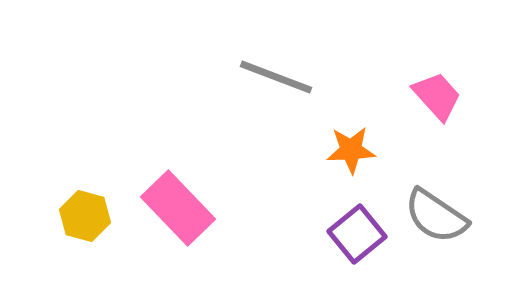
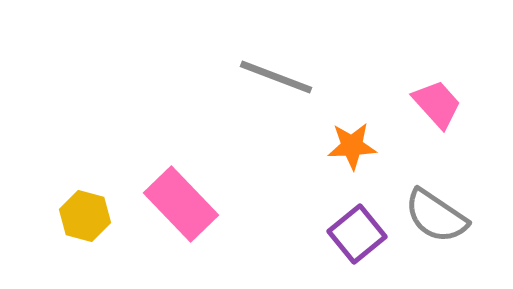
pink trapezoid: moved 8 px down
orange star: moved 1 px right, 4 px up
pink rectangle: moved 3 px right, 4 px up
